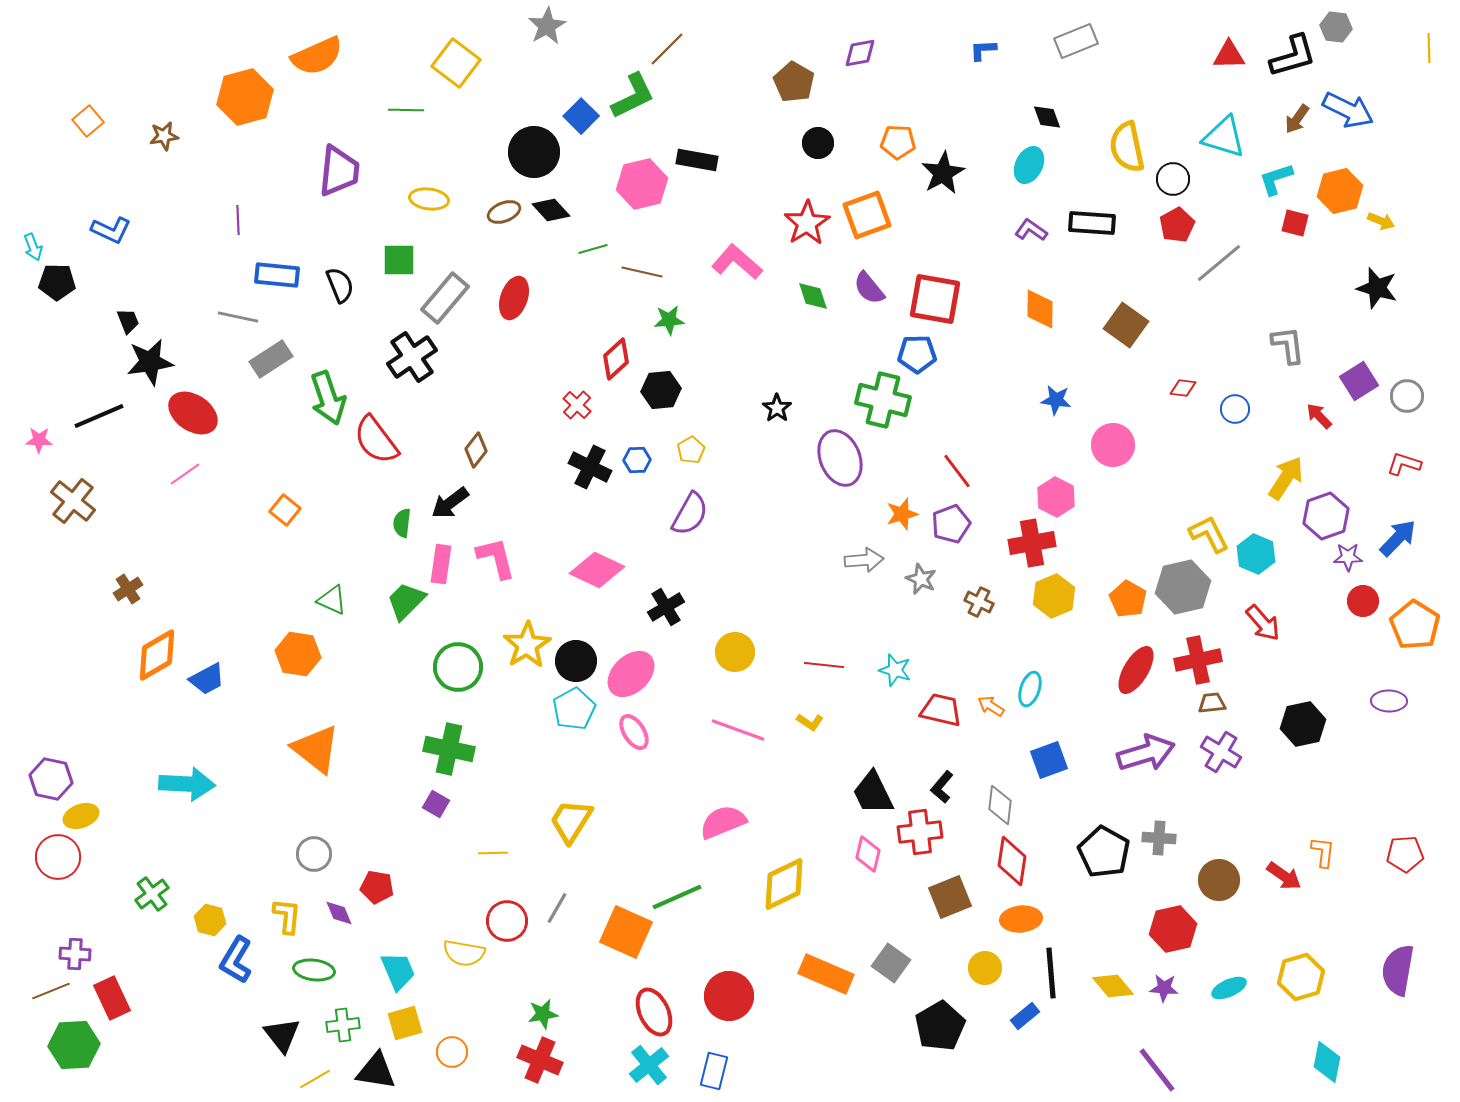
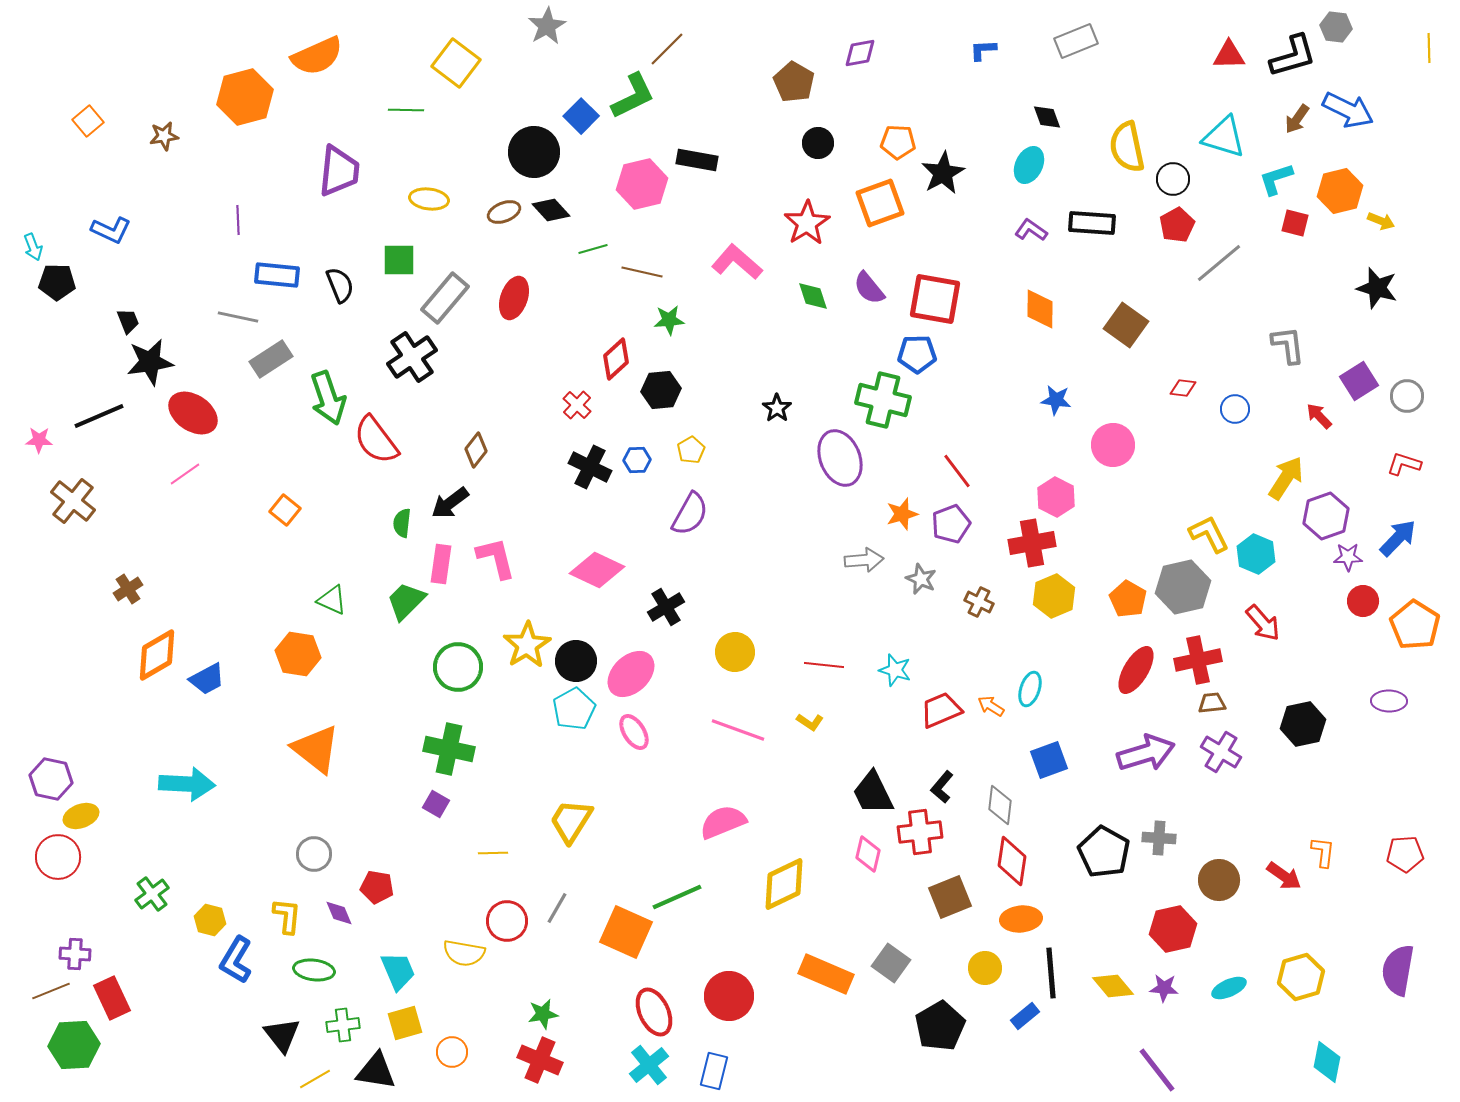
orange square at (867, 215): moved 13 px right, 12 px up
red trapezoid at (941, 710): rotated 36 degrees counterclockwise
